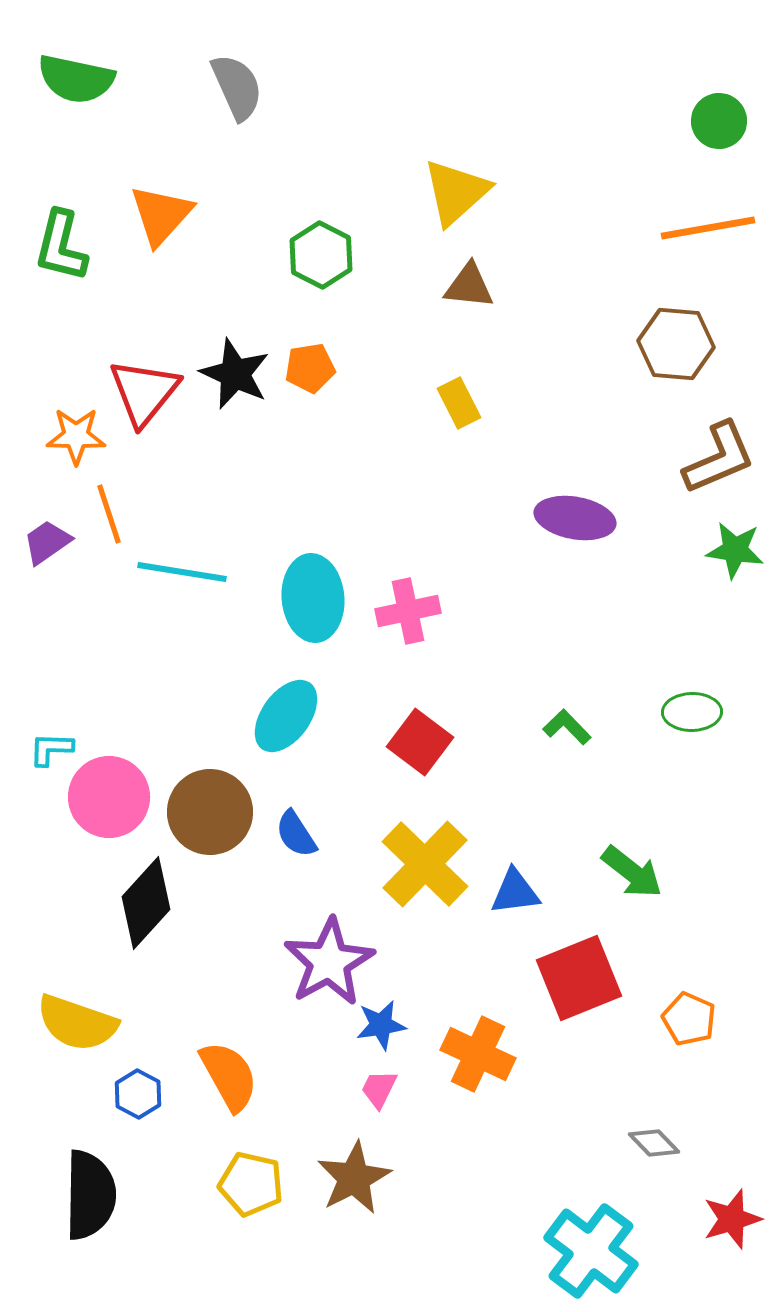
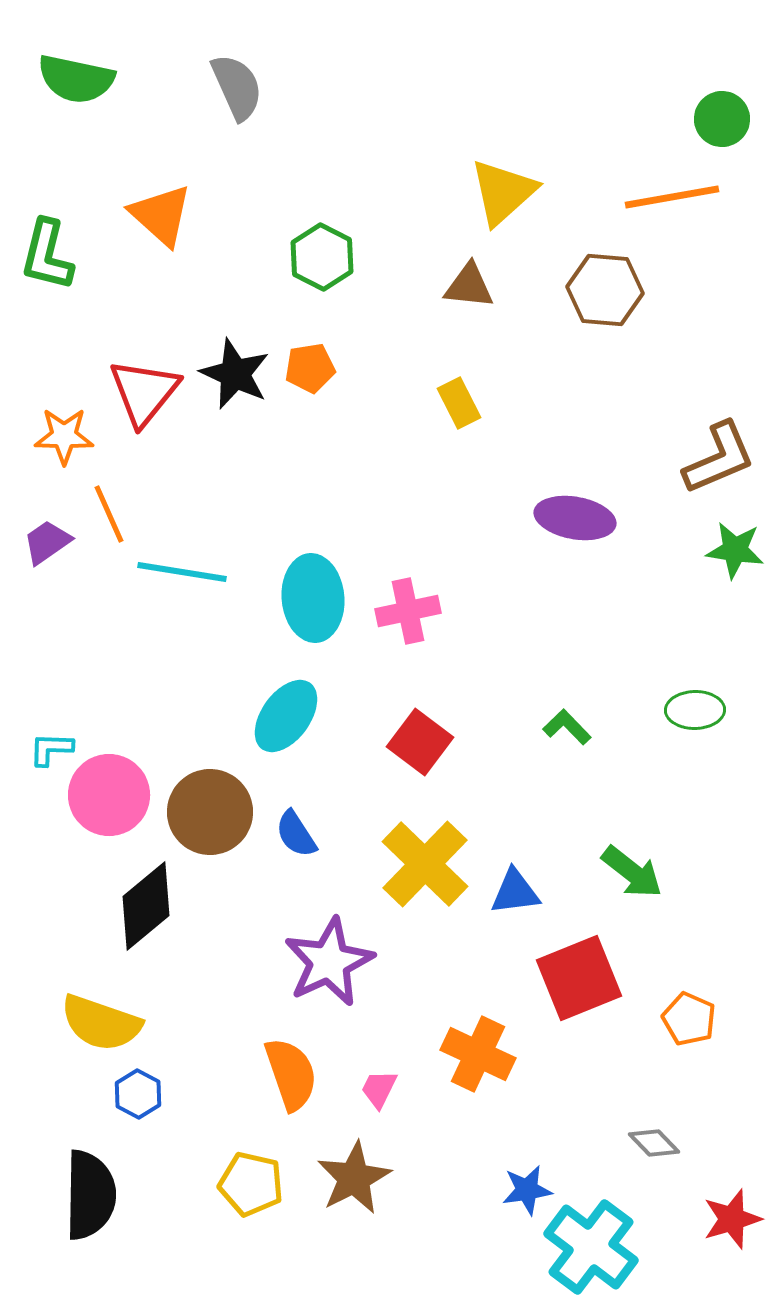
green circle at (719, 121): moved 3 px right, 2 px up
yellow triangle at (456, 192): moved 47 px right
orange triangle at (161, 215): rotated 30 degrees counterclockwise
orange line at (708, 228): moved 36 px left, 31 px up
green L-shape at (61, 246): moved 14 px left, 9 px down
green hexagon at (321, 255): moved 1 px right, 2 px down
brown hexagon at (676, 344): moved 71 px left, 54 px up
orange star at (76, 436): moved 12 px left
orange line at (109, 514): rotated 6 degrees counterclockwise
green ellipse at (692, 712): moved 3 px right, 2 px up
pink circle at (109, 797): moved 2 px up
black diamond at (146, 903): moved 3 px down; rotated 8 degrees clockwise
purple star at (329, 962): rotated 4 degrees clockwise
yellow semicircle at (77, 1023): moved 24 px right
blue star at (381, 1025): moved 146 px right, 165 px down
orange semicircle at (229, 1076): moved 62 px right, 2 px up; rotated 10 degrees clockwise
cyan cross at (591, 1251): moved 4 px up
